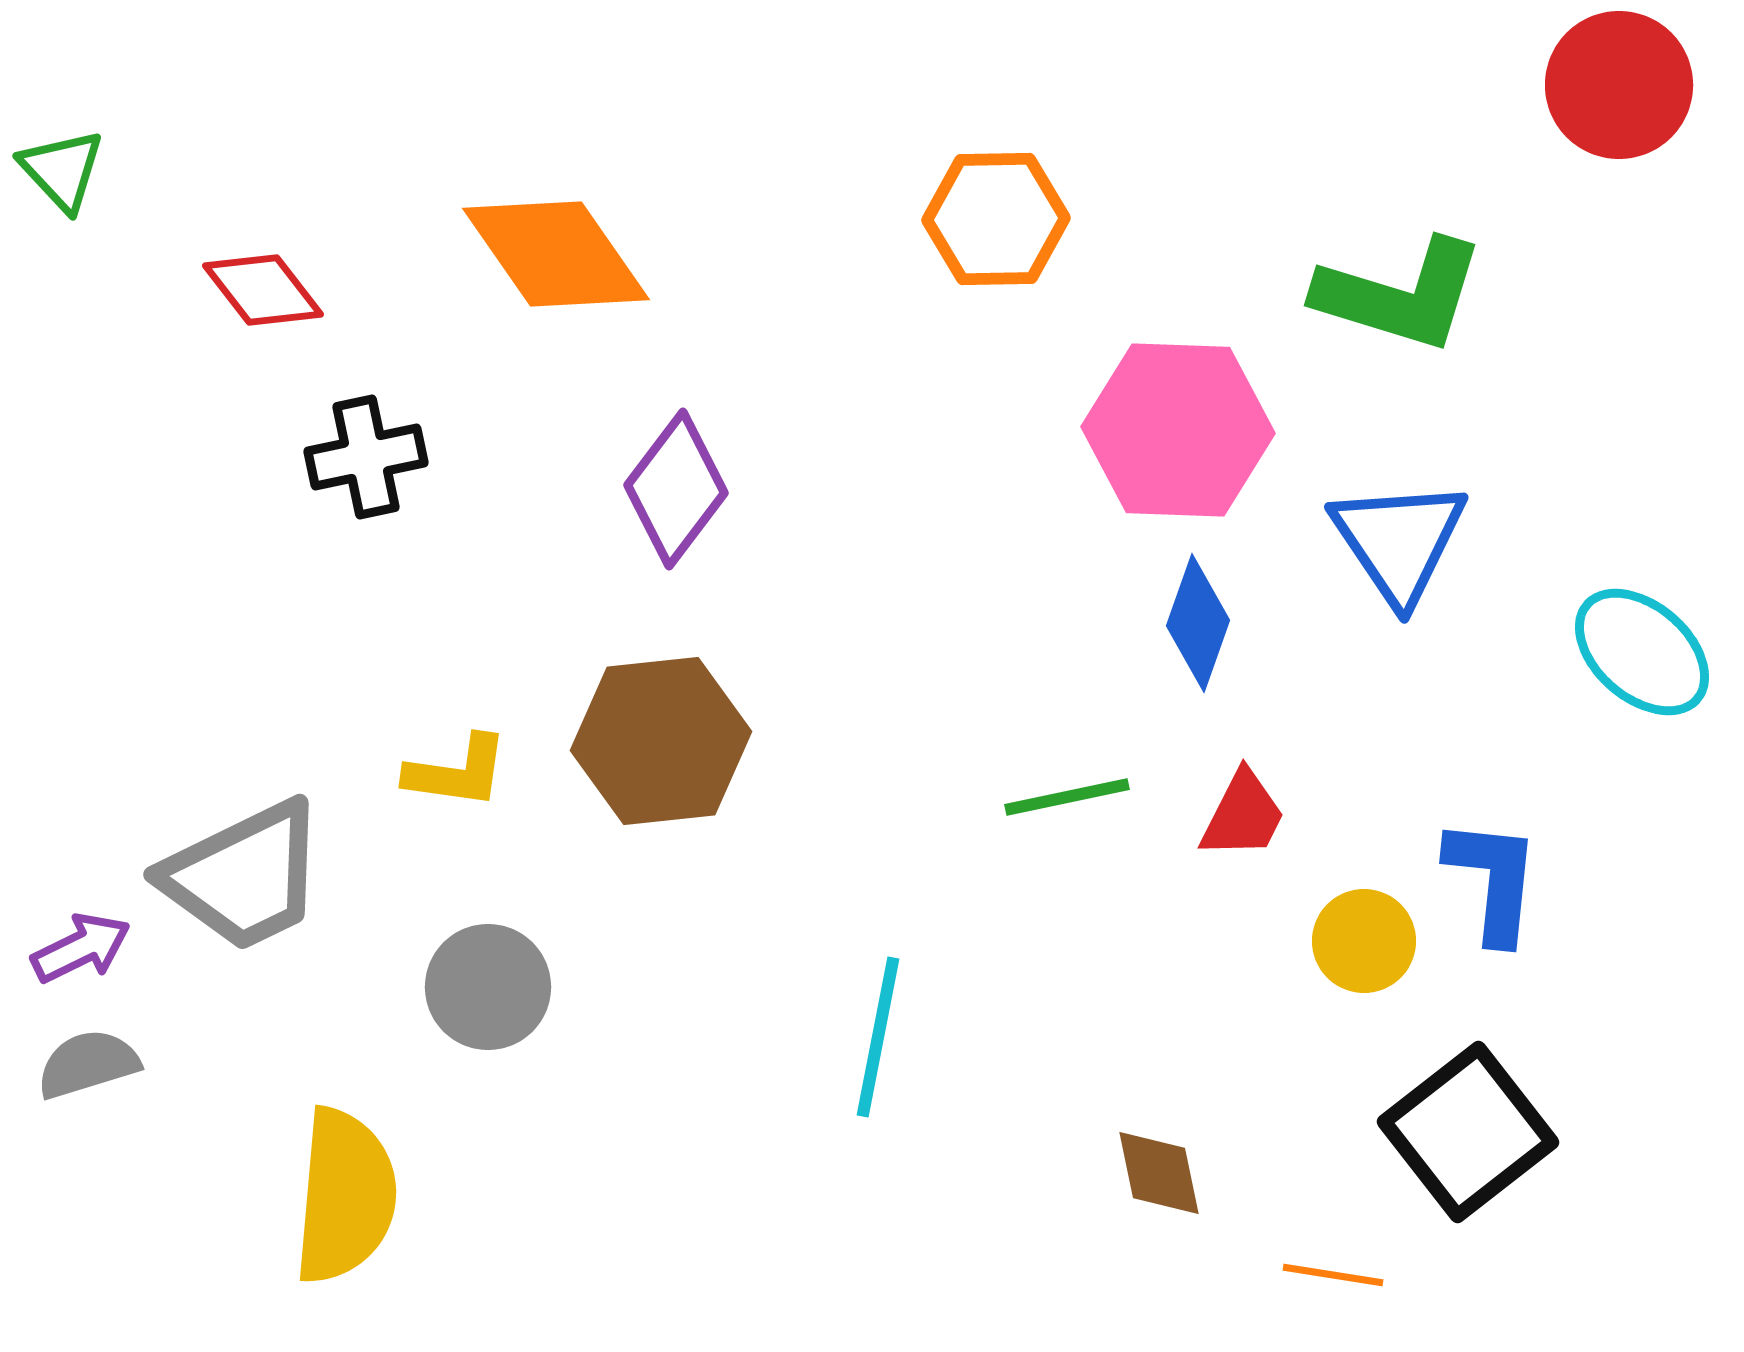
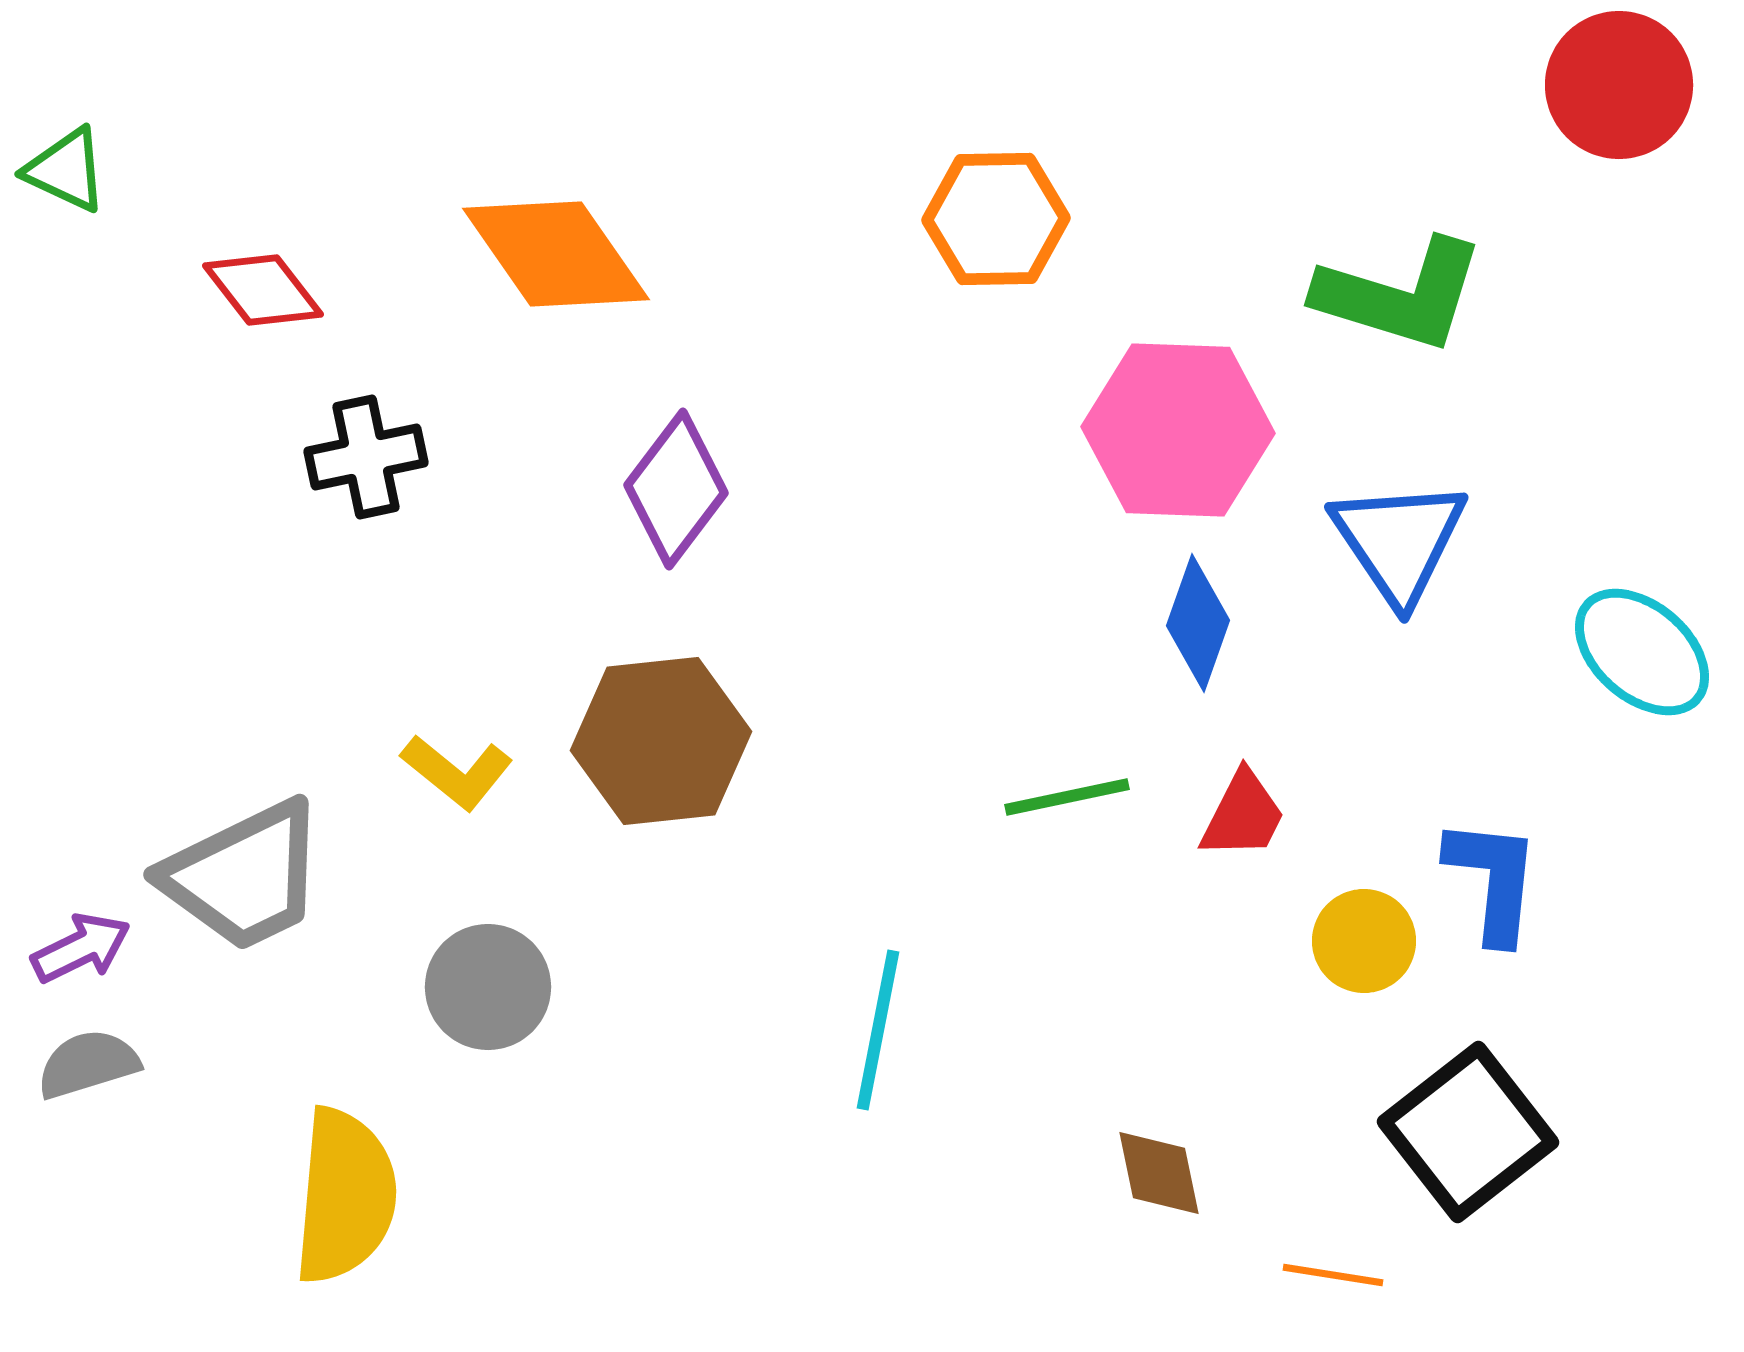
green triangle: moved 4 px right; rotated 22 degrees counterclockwise
yellow L-shape: rotated 31 degrees clockwise
cyan line: moved 7 px up
